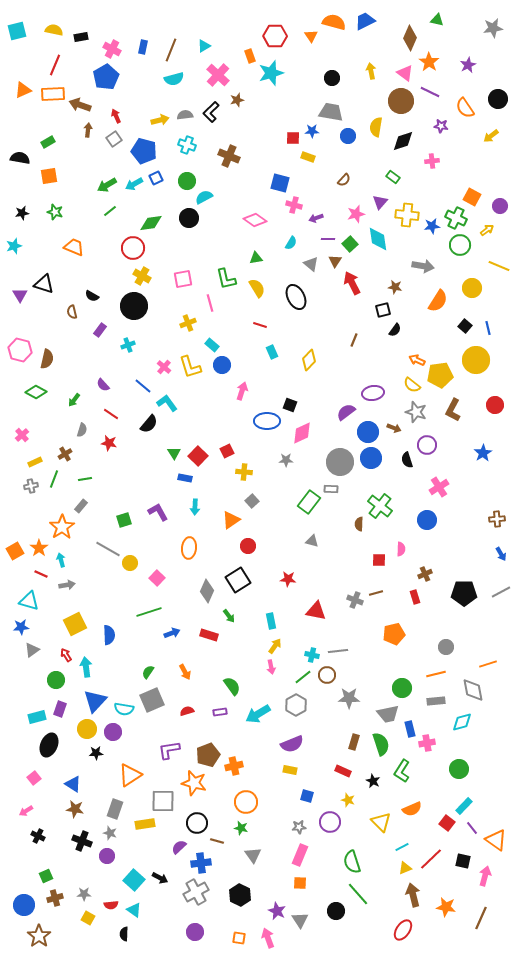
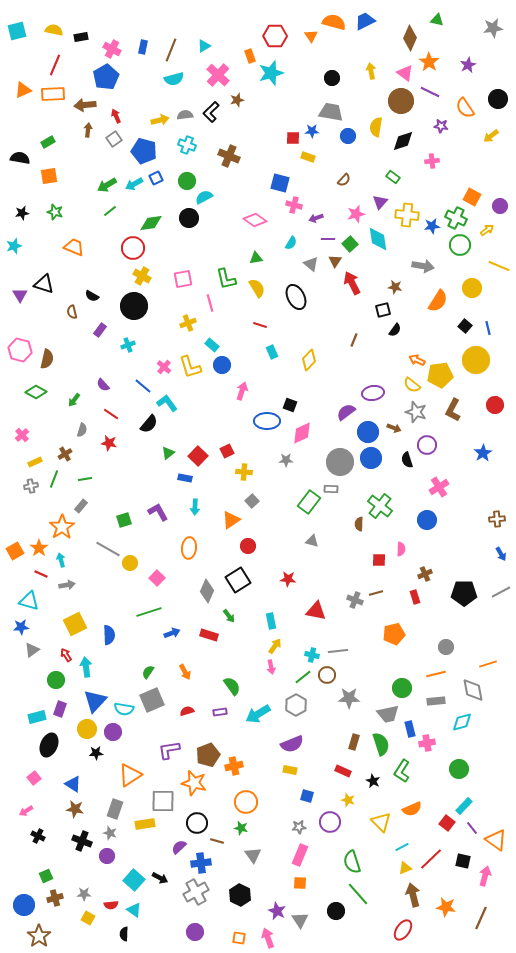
brown arrow at (80, 105): moved 5 px right; rotated 25 degrees counterclockwise
green triangle at (174, 453): moved 6 px left; rotated 24 degrees clockwise
